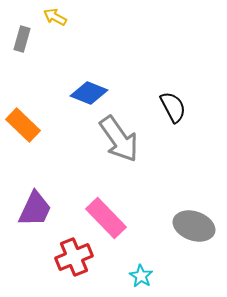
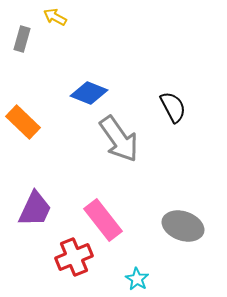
orange rectangle: moved 3 px up
pink rectangle: moved 3 px left, 2 px down; rotated 6 degrees clockwise
gray ellipse: moved 11 px left
cyan star: moved 4 px left, 3 px down
